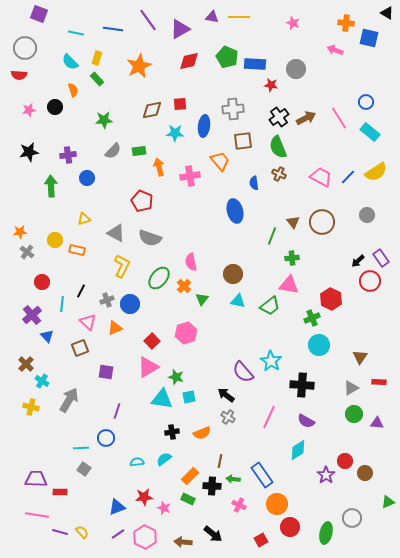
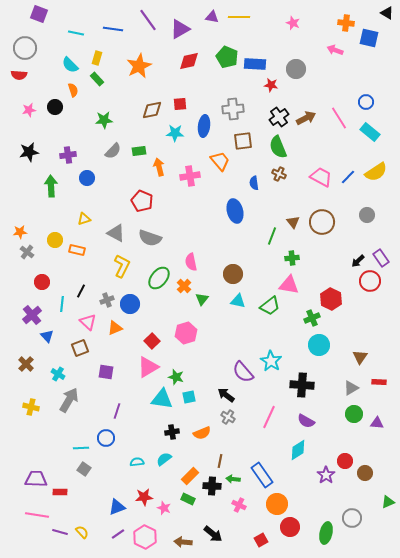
cyan semicircle at (70, 62): moved 3 px down
cyan cross at (42, 381): moved 16 px right, 7 px up
